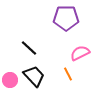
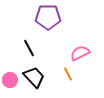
purple pentagon: moved 18 px left, 1 px up
black line: rotated 18 degrees clockwise
black trapezoid: moved 1 px down
